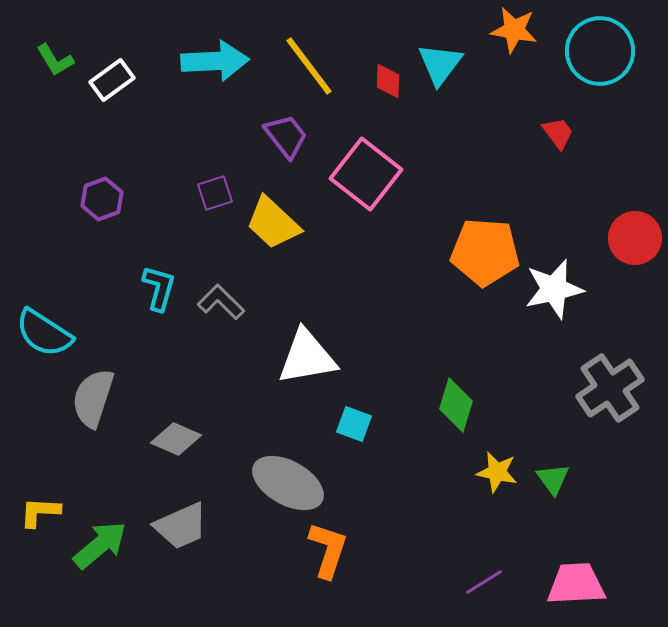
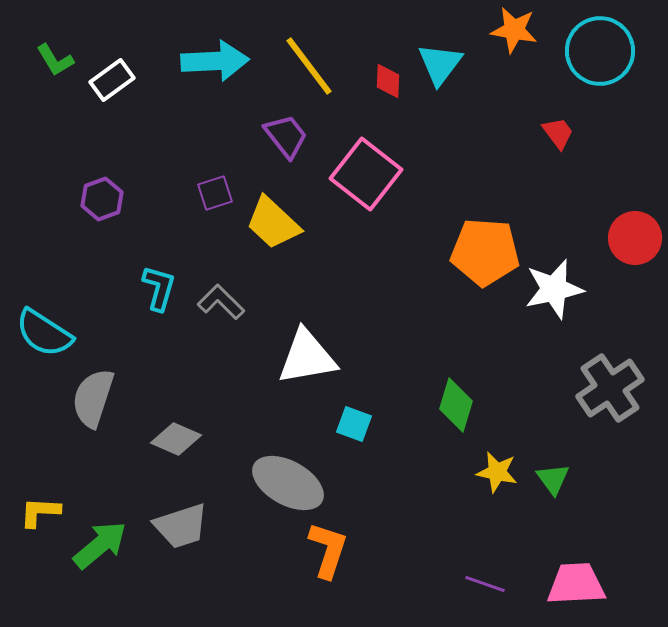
gray trapezoid: rotated 6 degrees clockwise
purple line: moved 1 px right, 2 px down; rotated 51 degrees clockwise
